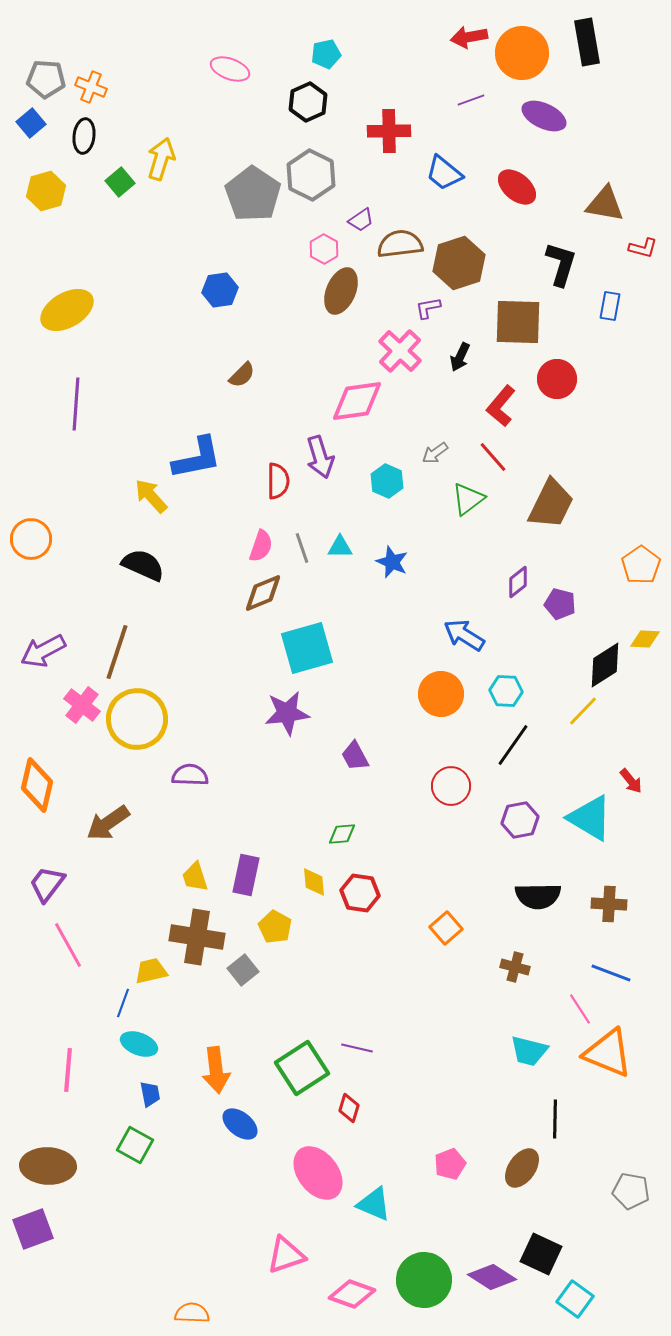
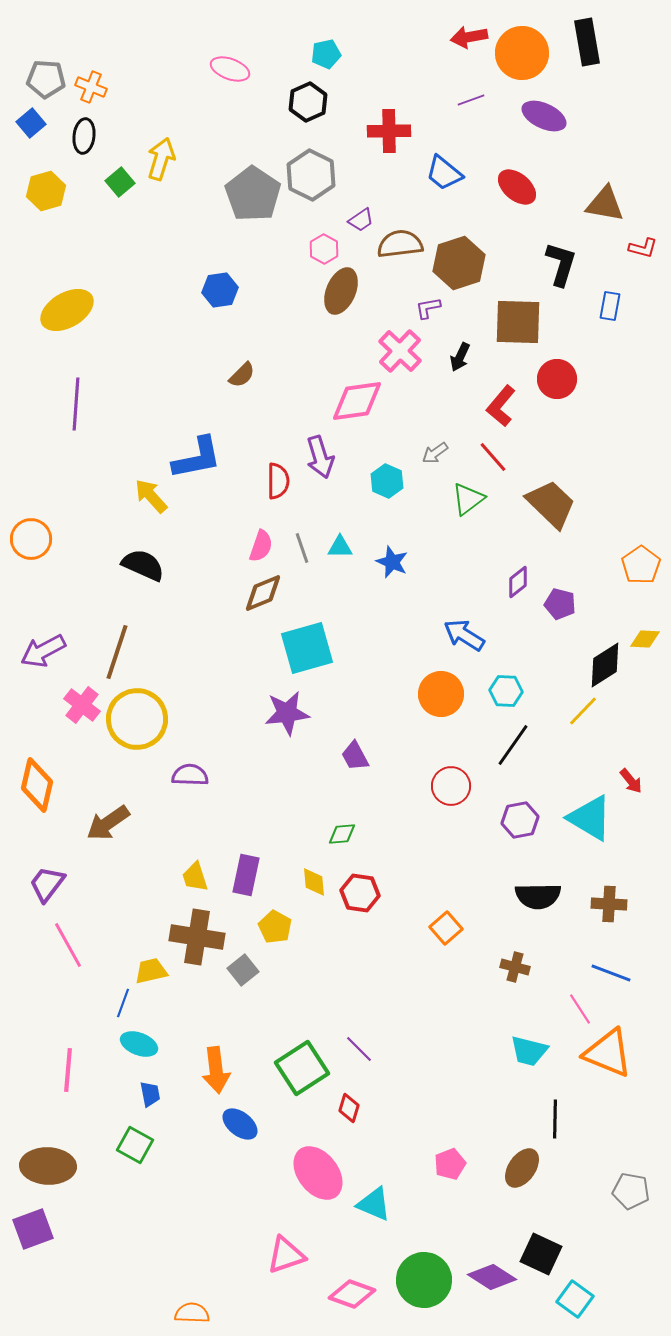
brown trapezoid at (551, 504): rotated 72 degrees counterclockwise
purple line at (357, 1048): moved 2 px right, 1 px down; rotated 32 degrees clockwise
